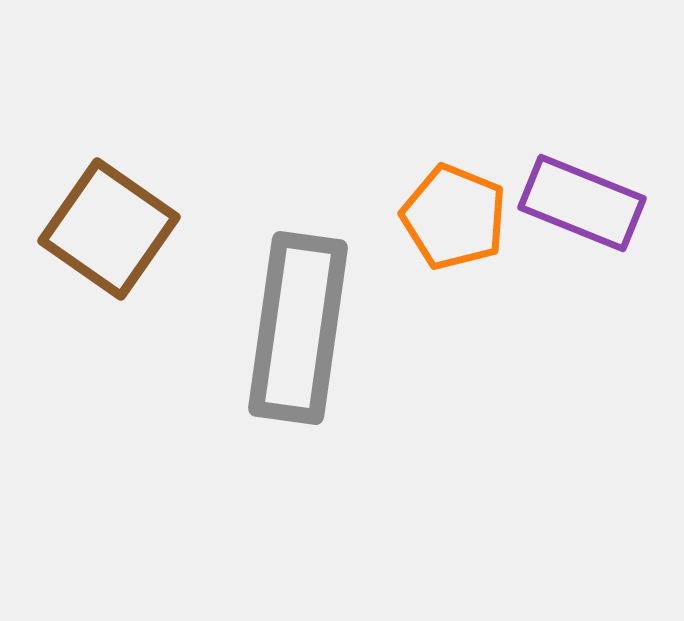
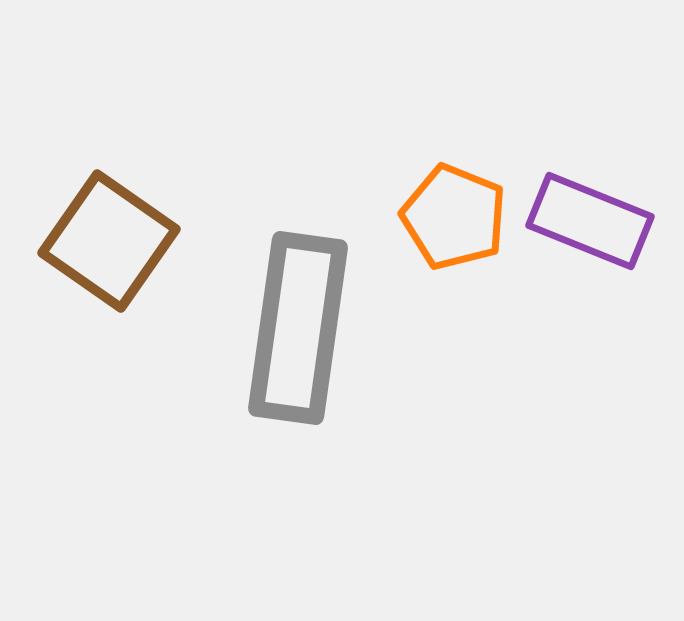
purple rectangle: moved 8 px right, 18 px down
brown square: moved 12 px down
